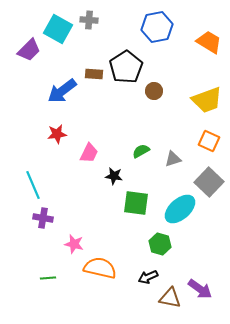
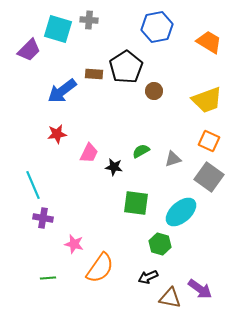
cyan square: rotated 12 degrees counterclockwise
black star: moved 9 px up
gray square: moved 5 px up; rotated 8 degrees counterclockwise
cyan ellipse: moved 1 px right, 3 px down
orange semicircle: rotated 112 degrees clockwise
